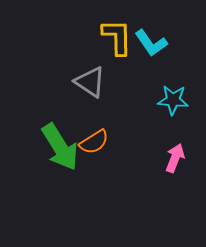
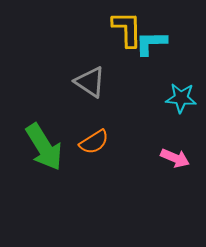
yellow L-shape: moved 10 px right, 8 px up
cyan L-shape: rotated 124 degrees clockwise
cyan star: moved 8 px right, 2 px up
green arrow: moved 16 px left
pink arrow: rotated 92 degrees clockwise
